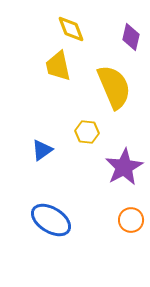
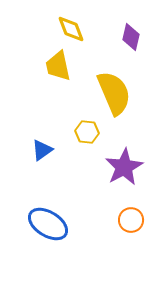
yellow semicircle: moved 6 px down
blue ellipse: moved 3 px left, 4 px down
